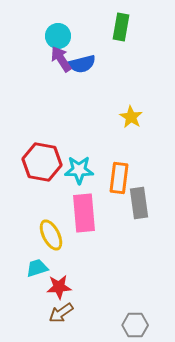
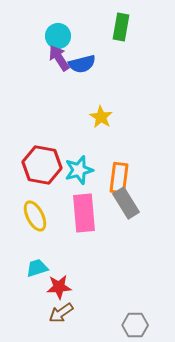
purple arrow: moved 2 px left, 1 px up
yellow star: moved 30 px left
red hexagon: moved 3 px down
cyan star: rotated 16 degrees counterclockwise
gray rectangle: moved 13 px left; rotated 24 degrees counterclockwise
yellow ellipse: moved 16 px left, 19 px up
